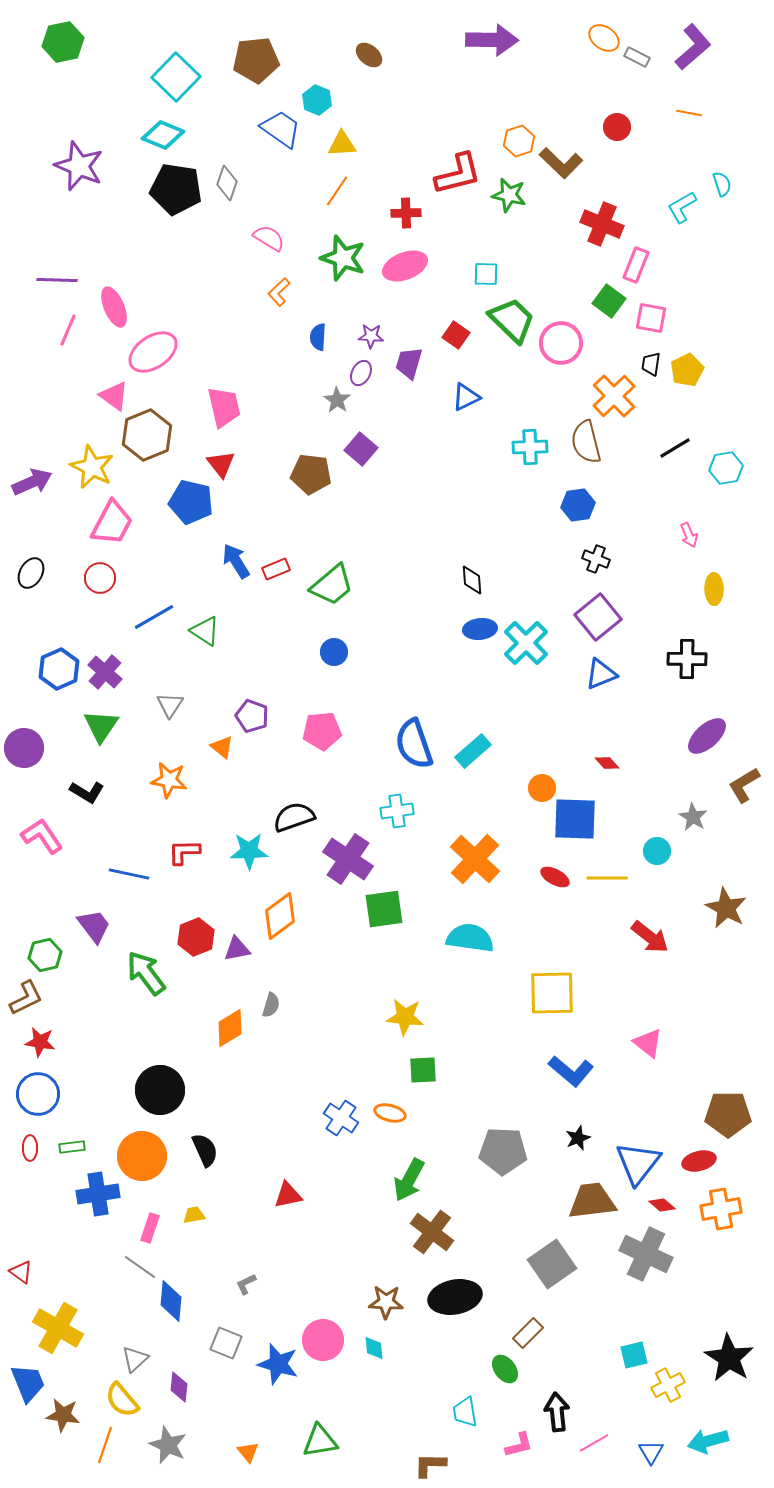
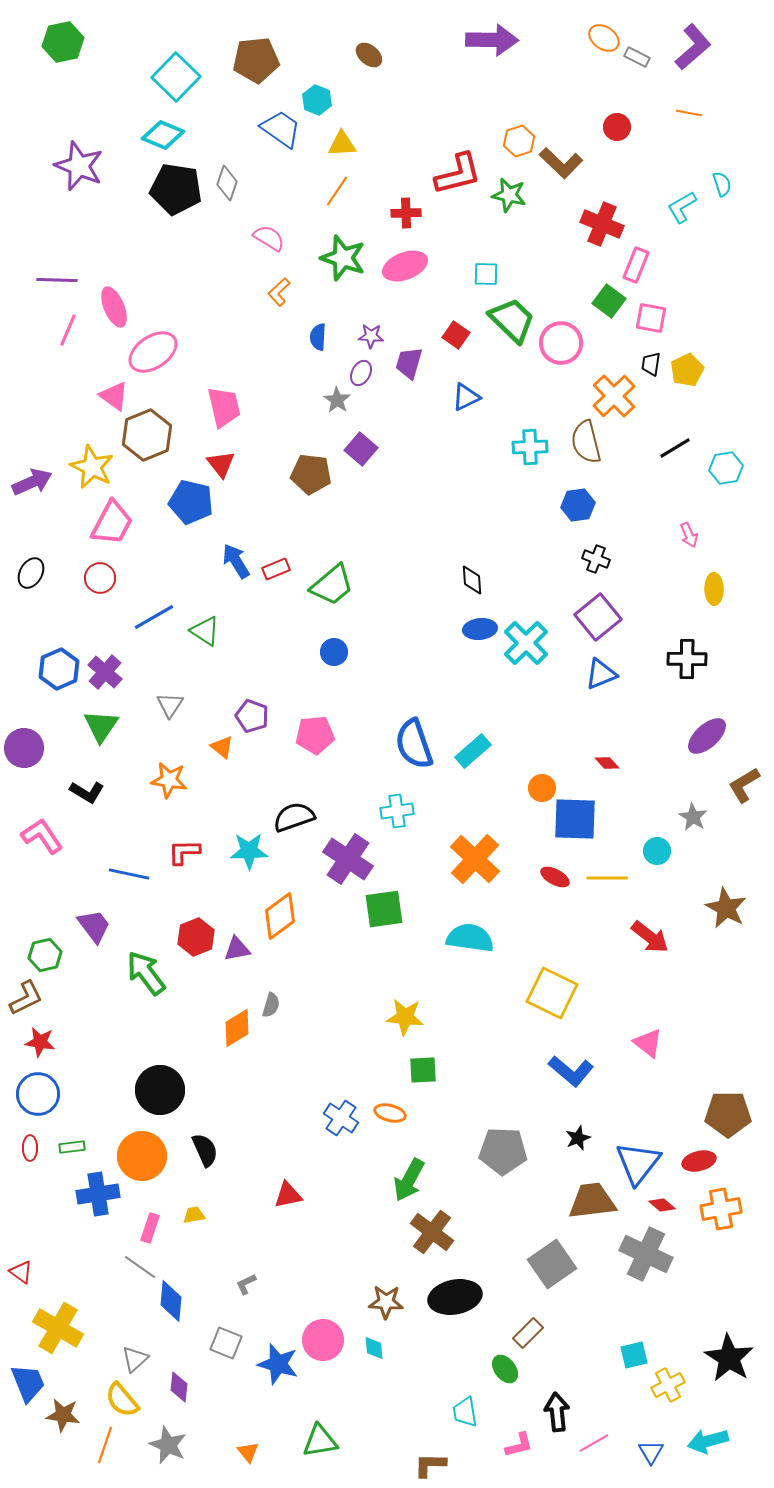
pink pentagon at (322, 731): moved 7 px left, 4 px down
yellow square at (552, 993): rotated 27 degrees clockwise
orange diamond at (230, 1028): moved 7 px right
